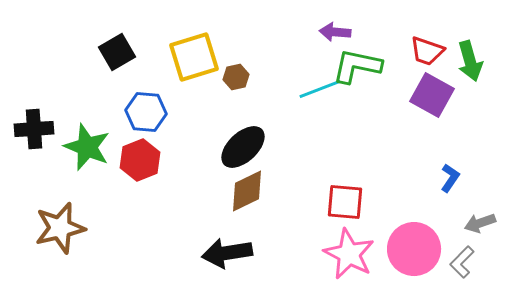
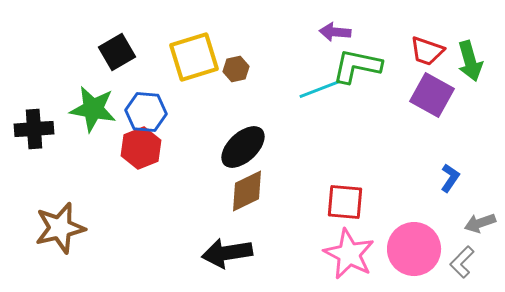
brown hexagon: moved 8 px up
green star: moved 6 px right, 38 px up; rotated 12 degrees counterclockwise
red hexagon: moved 1 px right, 12 px up
